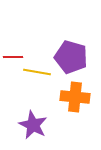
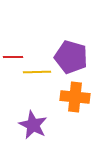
yellow line: rotated 12 degrees counterclockwise
